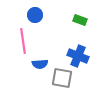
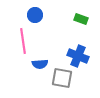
green rectangle: moved 1 px right, 1 px up
